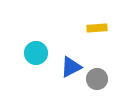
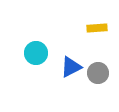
gray circle: moved 1 px right, 6 px up
